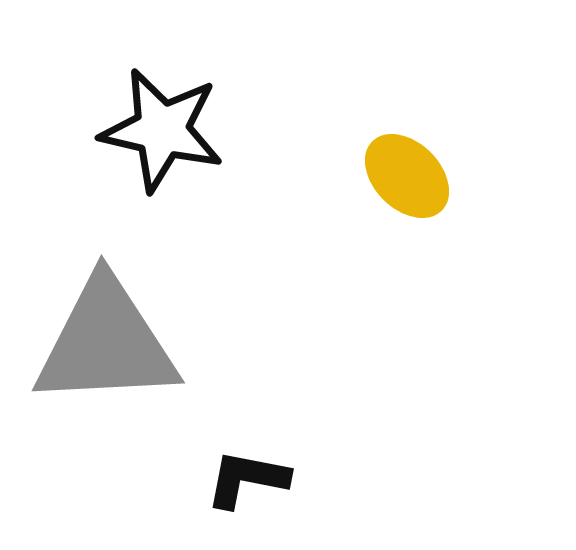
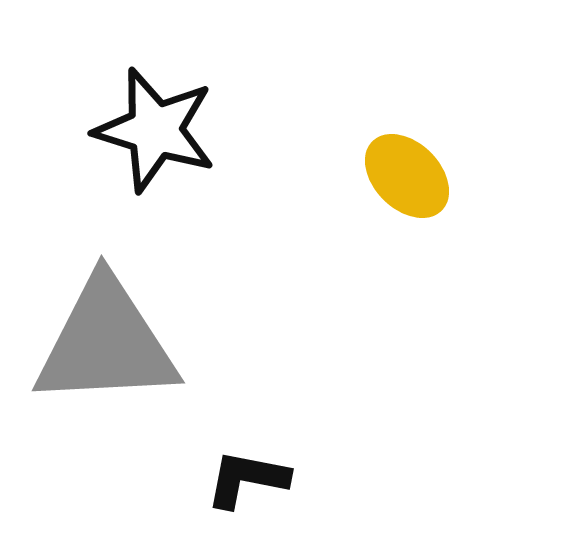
black star: moved 7 px left; rotated 4 degrees clockwise
